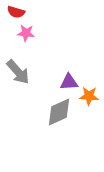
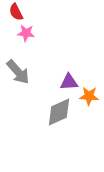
red semicircle: rotated 48 degrees clockwise
